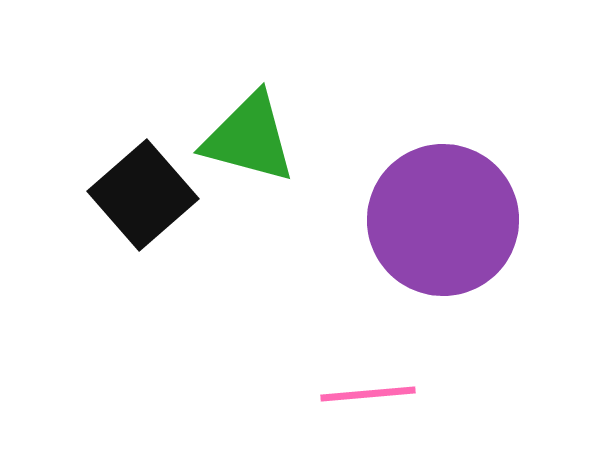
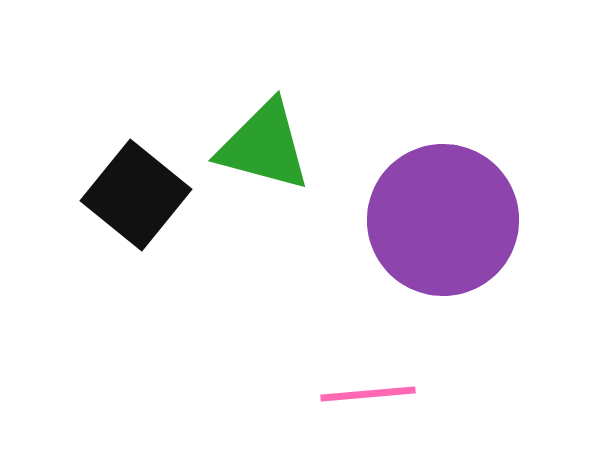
green triangle: moved 15 px right, 8 px down
black square: moved 7 px left; rotated 10 degrees counterclockwise
